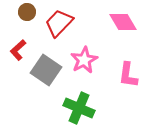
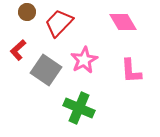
pink L-shape: moved 3 px right, 4 px up; rotated 12 degrees counterclockwise
